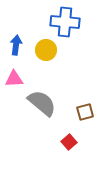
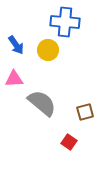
blue arrow: rotated 138 degrees clockwise
yellow circle: moved 2 px right
red square: rotated 14 degrees counterclockwise
